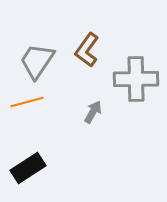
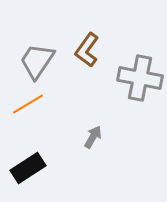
gray cross: moved 4 px right, 1 px up; rotated 12 degrees clockwise
orange line: moved 1 px right, 2 px down; rotated 16 degrees counterclockwise
gray arrow: moved 25 px down
